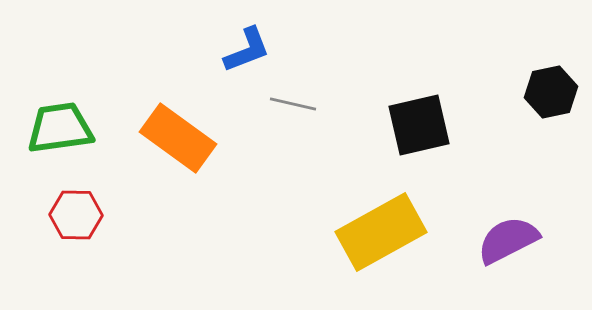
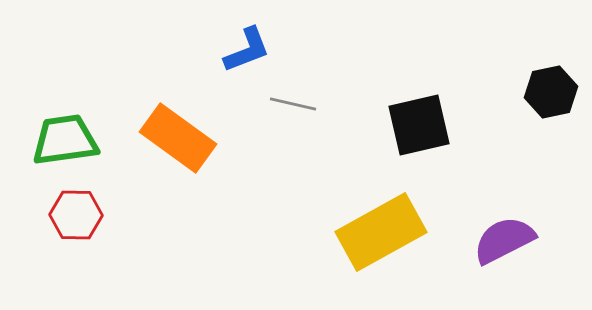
green trapezoid: moved 5 px right, 12 px down
purple semicircle: moved 4 px left
